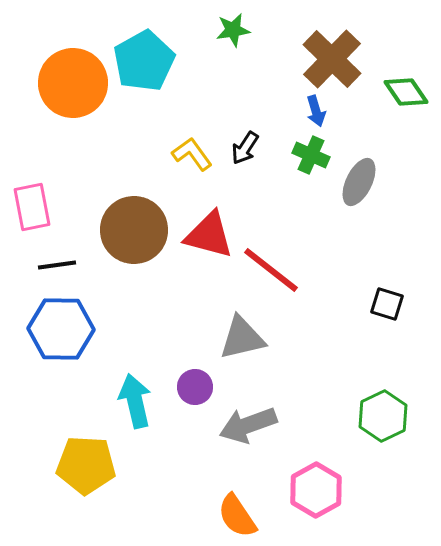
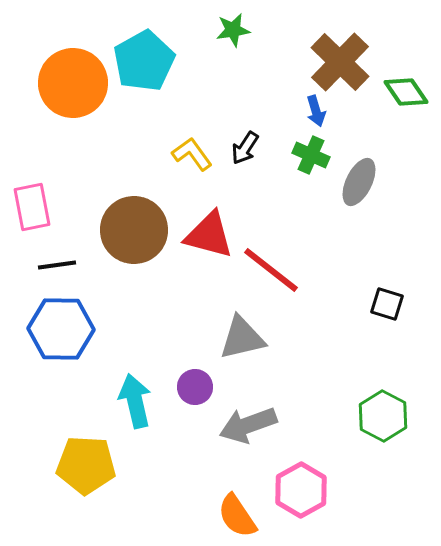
brown cross: moved 8 px right, 3 px down
green hexagon: rotated 6 degrees counterclockwise
pink hexagon: moved 15 px left
